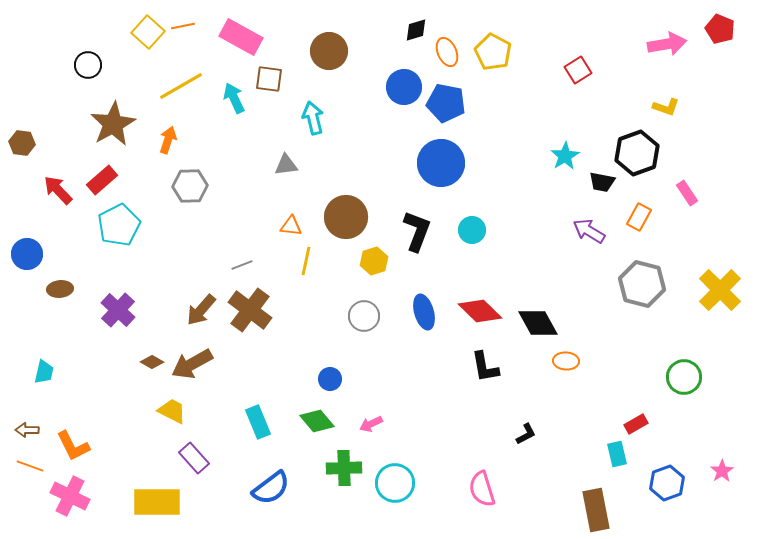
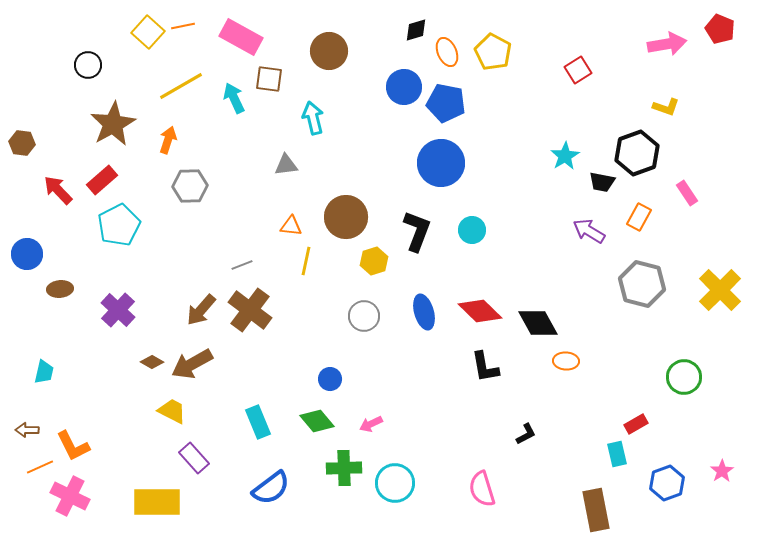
orange line at (30, 466): moved 10 px right, 1 px down; rotated 44 degrees counterclockwise
